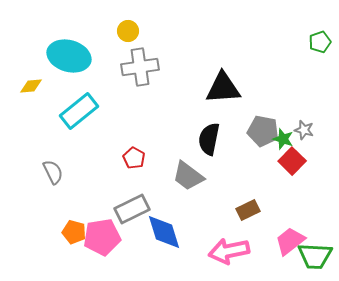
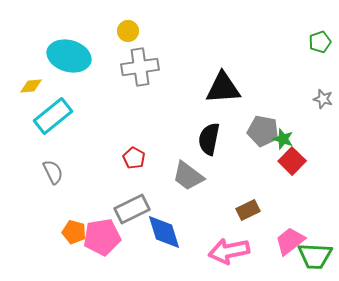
cyan rectangle: moved 26 px left, 5 px down
gray star: moved 19 px right, 31 px up
